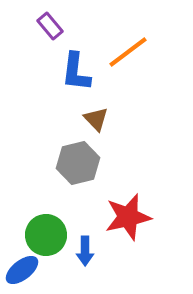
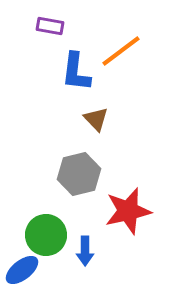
purple rectangle: rotated 40 degrees counterclockwise
orange line: moved 7 px left, 1 px up
gray hexagon: moved 1 px right, 11 px down
red star: moved 6 px up
